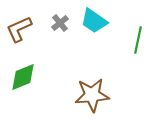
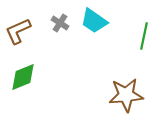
gray cross: rotated 18 degrees counterclockwise
brown L-shape: moved 1 px left, 2 px down
green line: moved 6 px right, 4 px up
brown star: moved 34 px right
